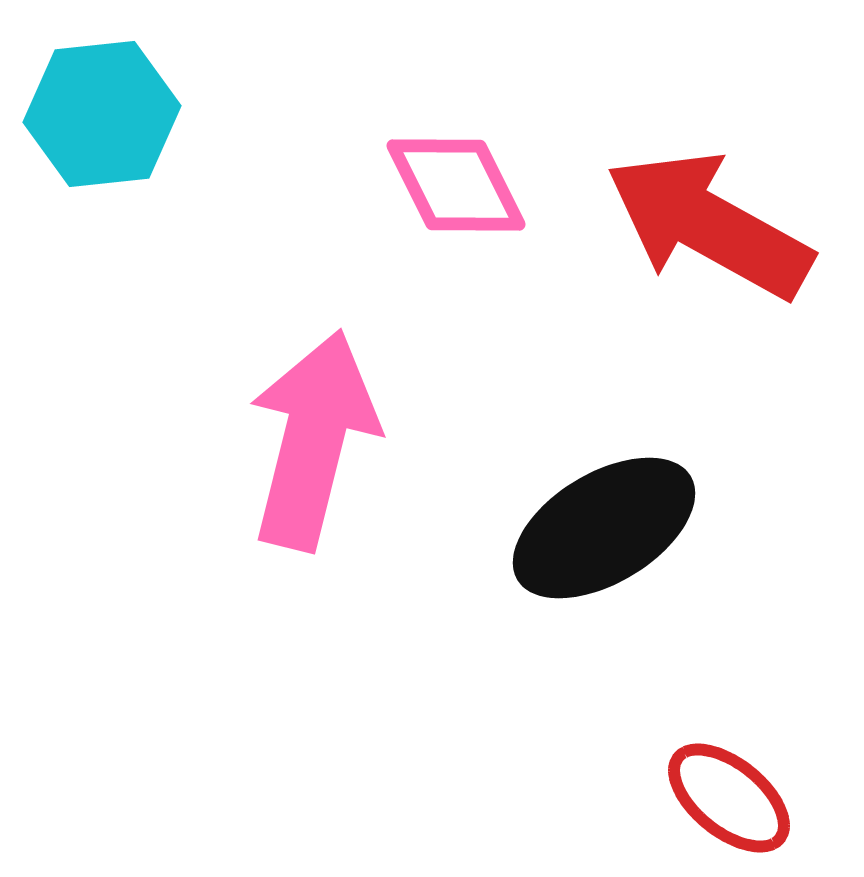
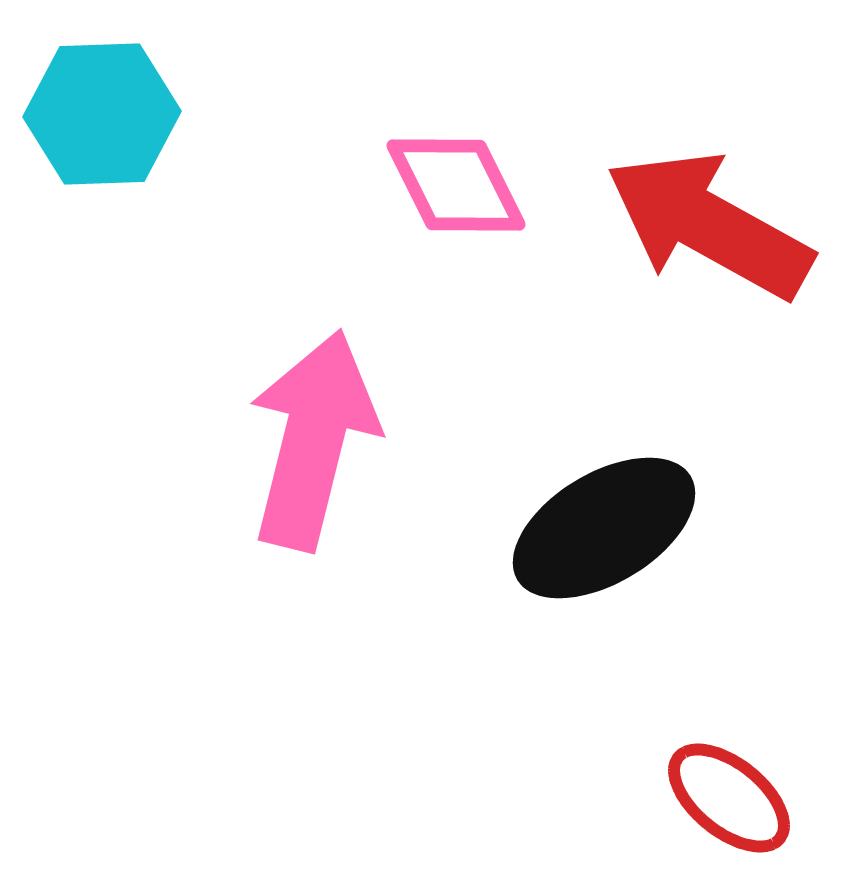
cyan hexagon: rotated 4 degrees clockwise
